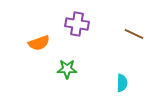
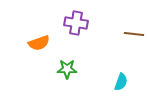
purple cross: moved 1 px left, 1 px up
brown line: rotated 18 degrees counterclockwise
cyan semicircle: moved 1 px left, 1 px up; rotated 18 degrees clockwise
